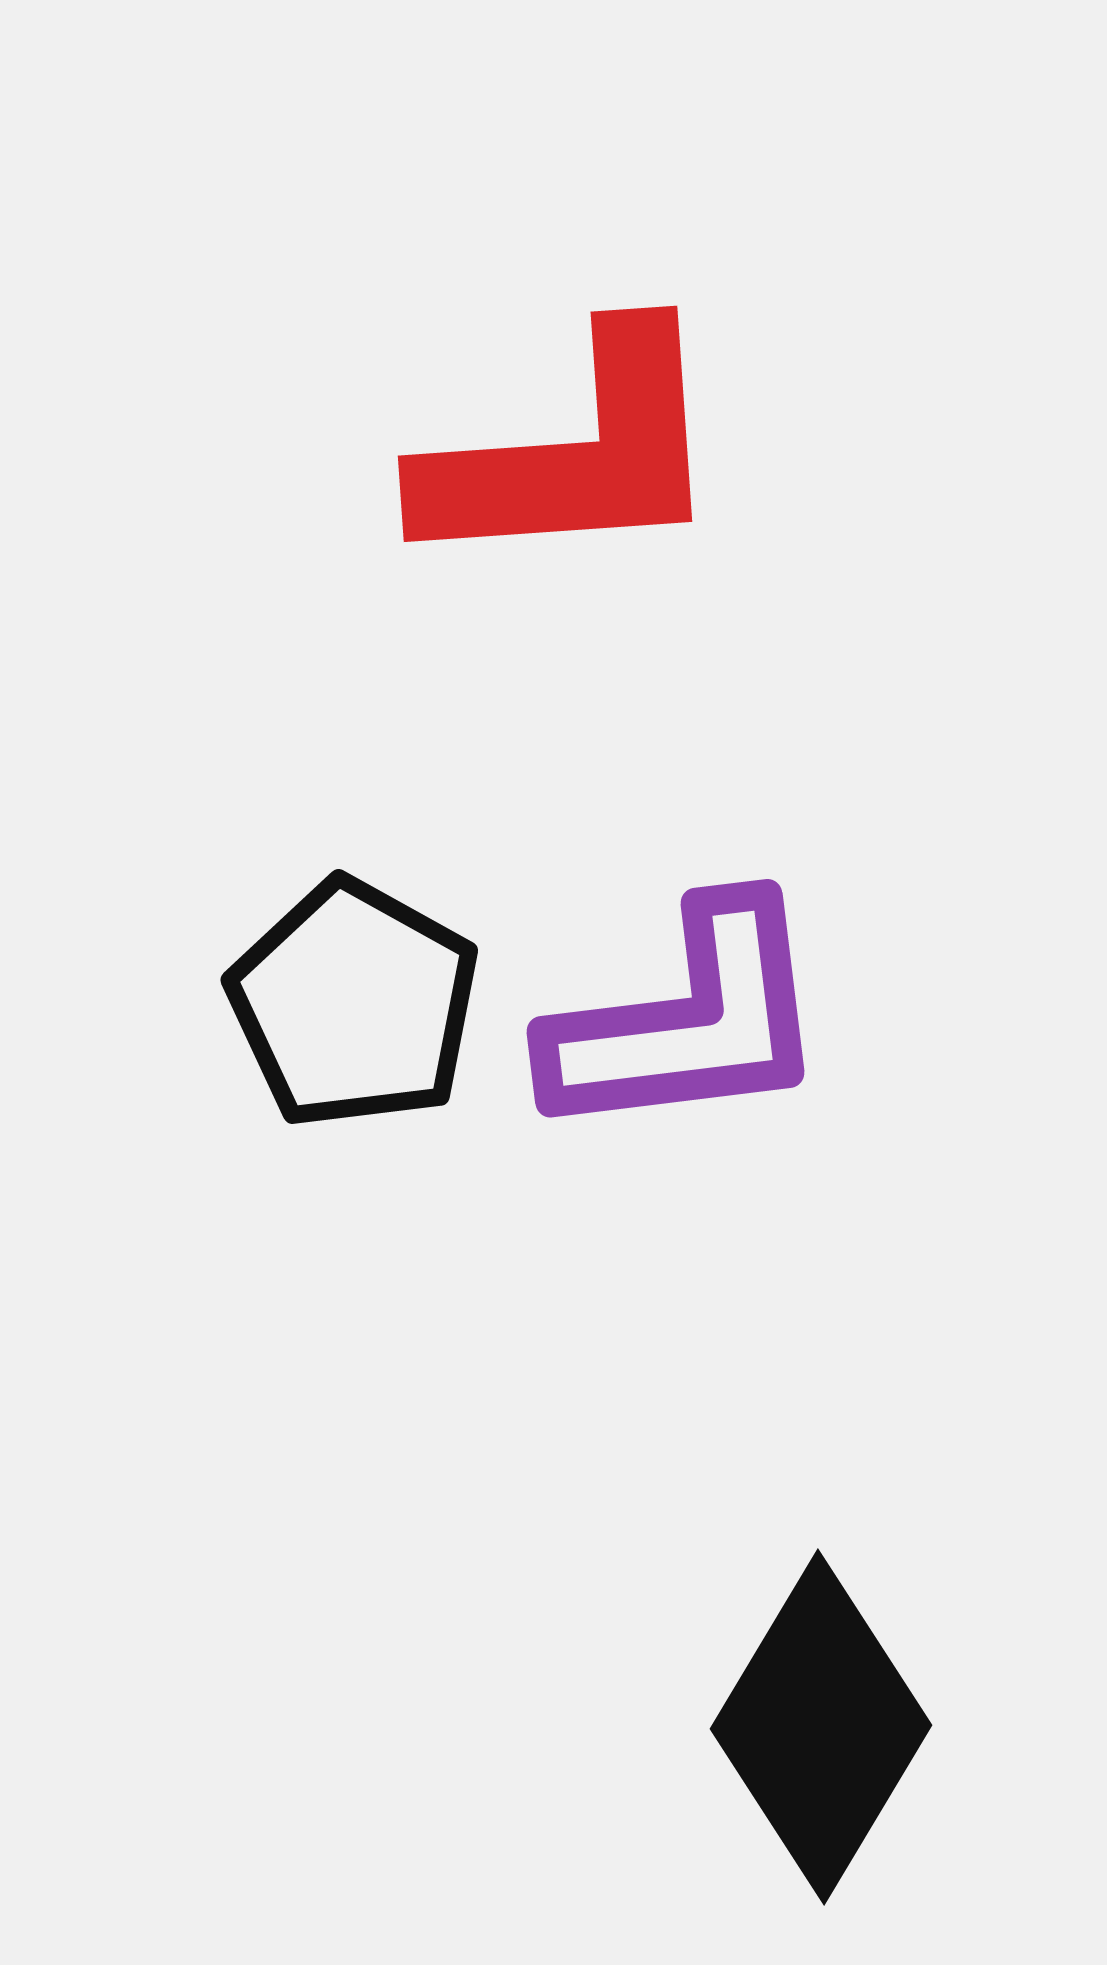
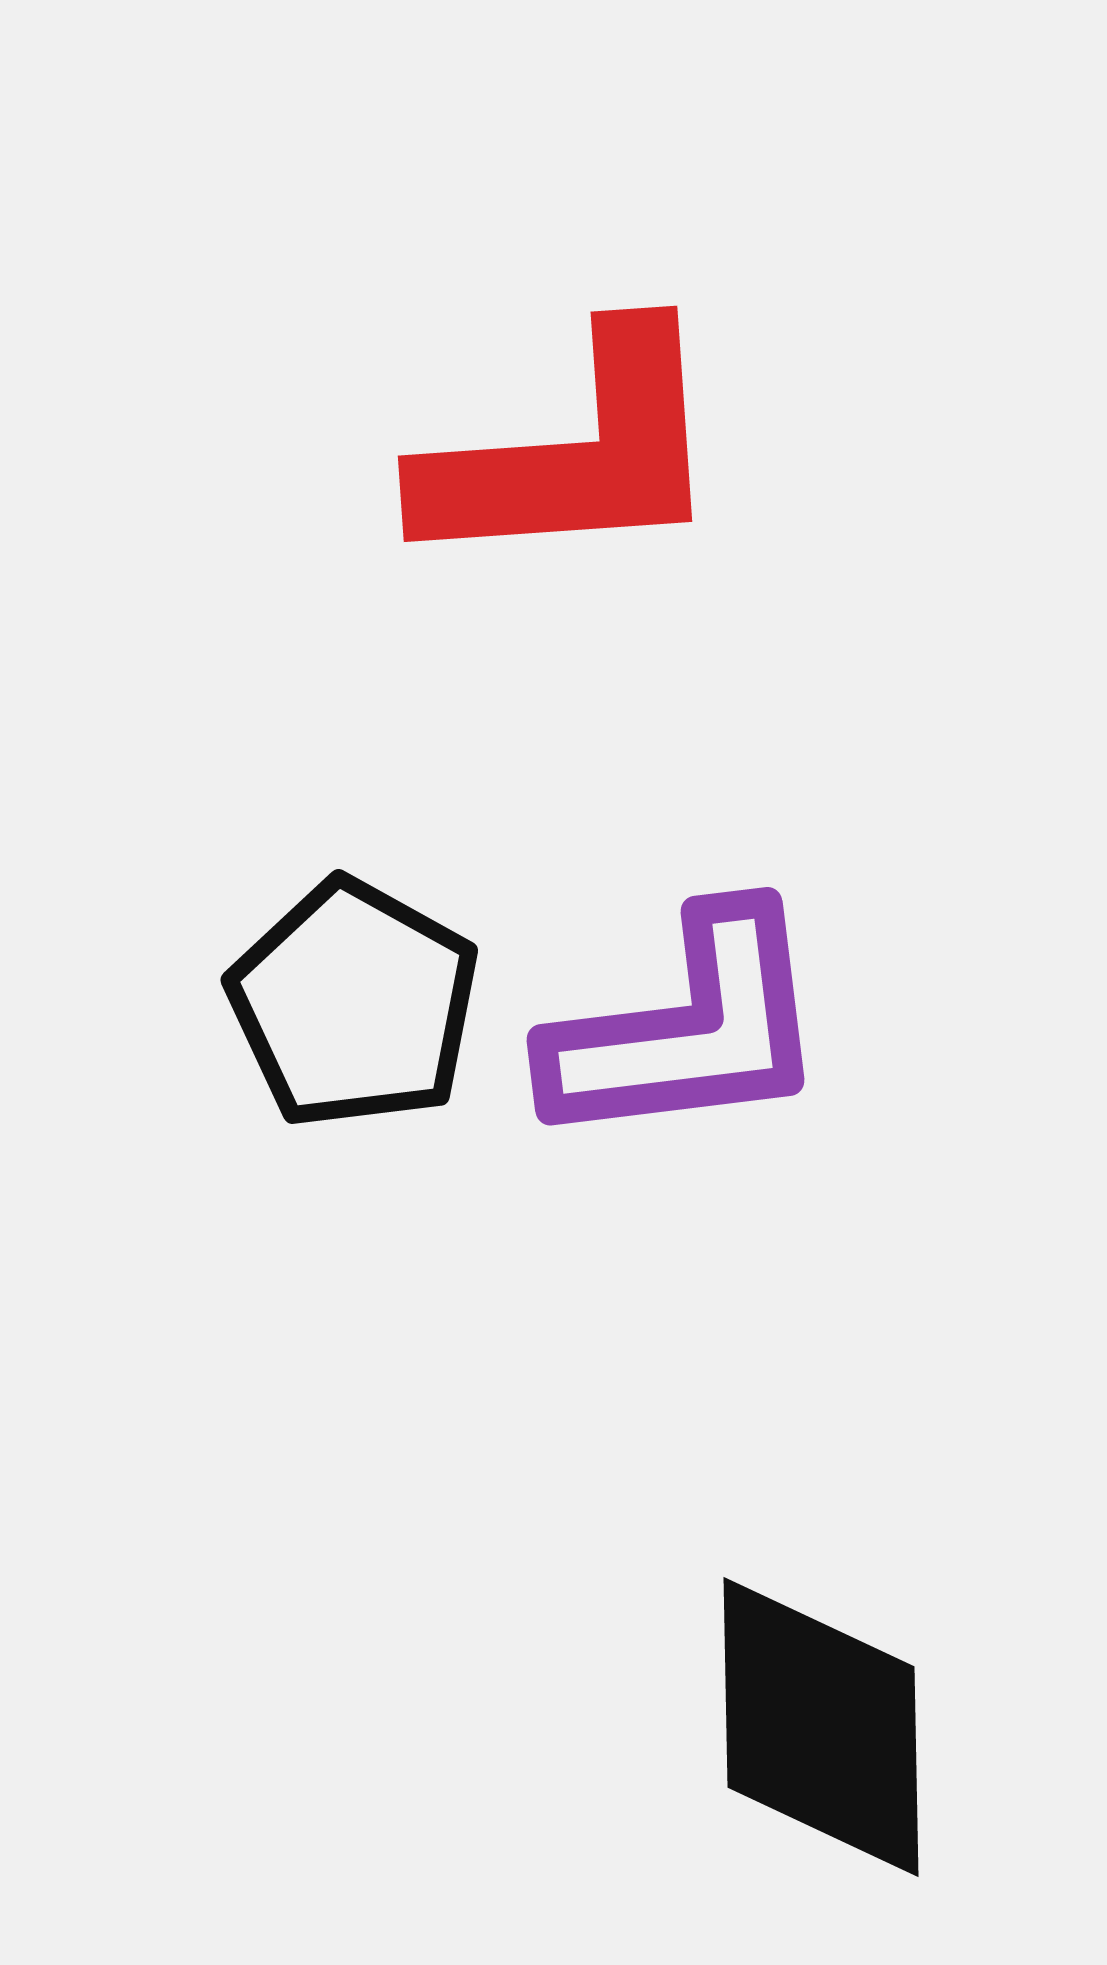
purple L-shape: moved 8 px down
black diamond: rotated 32 degrees counterclockwise
